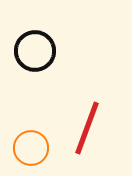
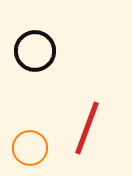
orange circle: moved 1 px left
